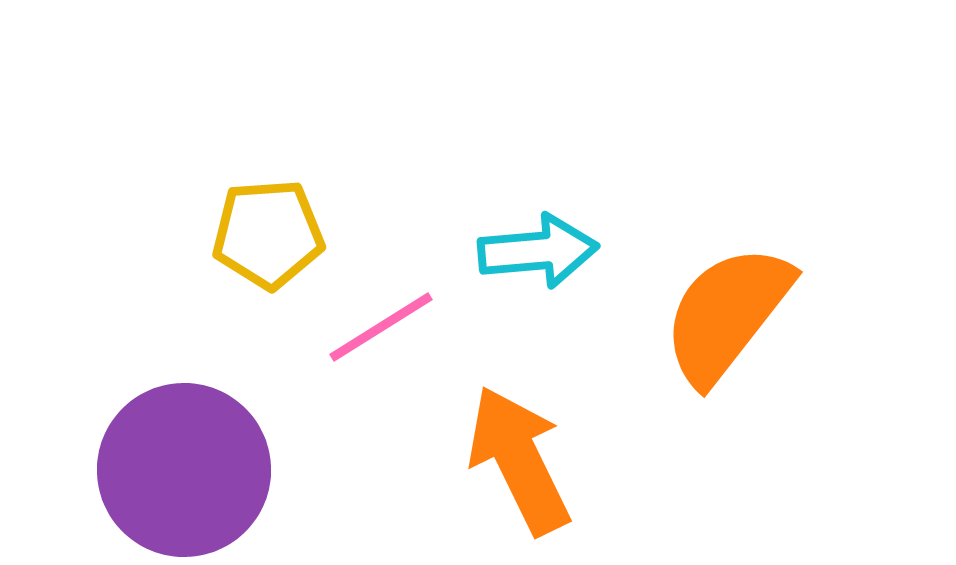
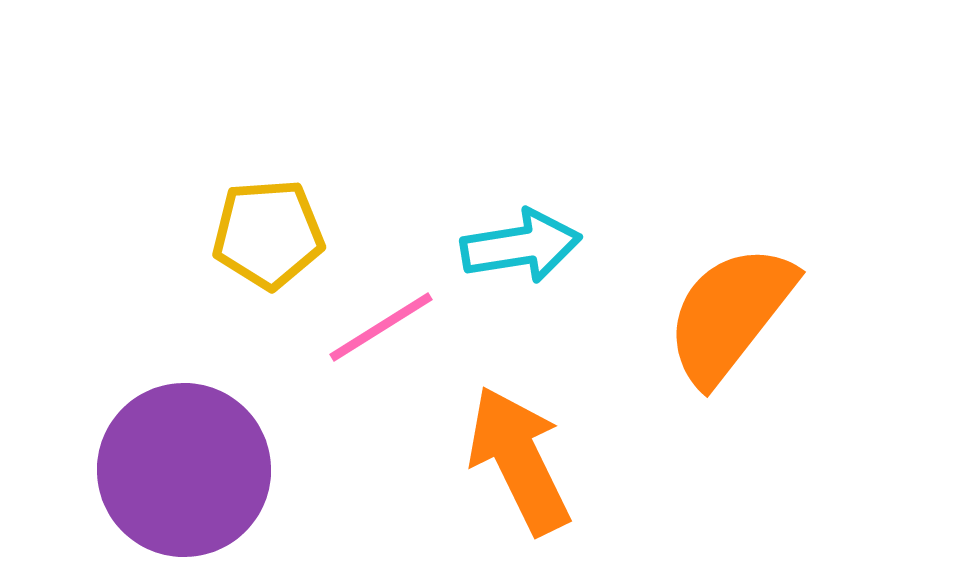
cyan arrow: moved 17 px left, 5 px up; rotated 4 degrees counterclockwise
orange semicircle: moved 3 px right
